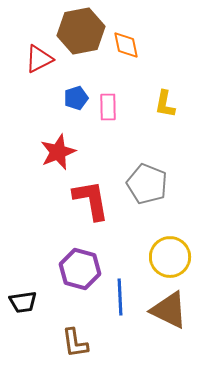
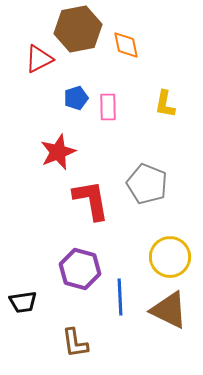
brown hexagon: moved 3 px left, 2 px up
